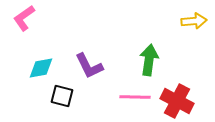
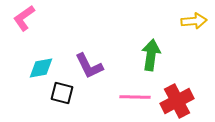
green arrow: moved 2 px right, 5 px up
black square: moved 3 px up
red cross: rotated 36 degrees clockwise
